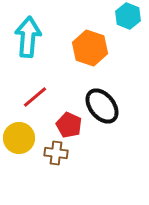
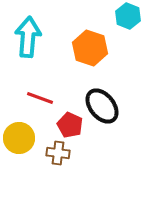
red line: moved 5 px right, 1 px down; rotated 60 degrees clockwise
red pentagon: moved 1 px right
brown cross: moved 2 px right
